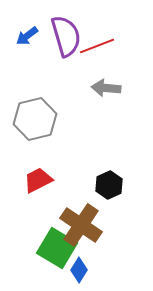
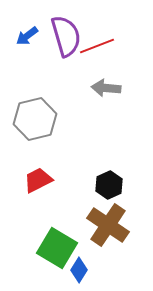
brown cross: moved 27 px right
